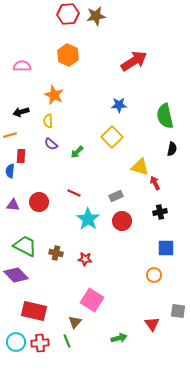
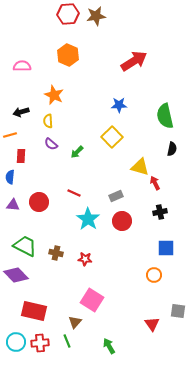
blue semicircle at (10, 171): moved 6 px down
green arrow at (119, 338): moved 10 px left, 8 px down; rotated 105 degrees counterclockwise
